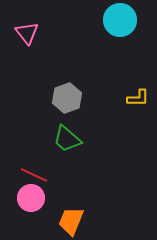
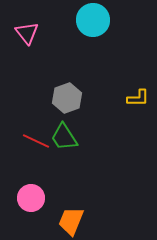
cyan circle: moved 27 px left
green trapezoid: moved 3 px left, 2 px up; rotated 16 degrees clockwise
red line: moved 2 px right, 34 px up
